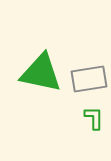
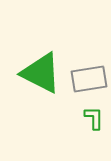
green triangle: rotated 15 degrees clockwise
